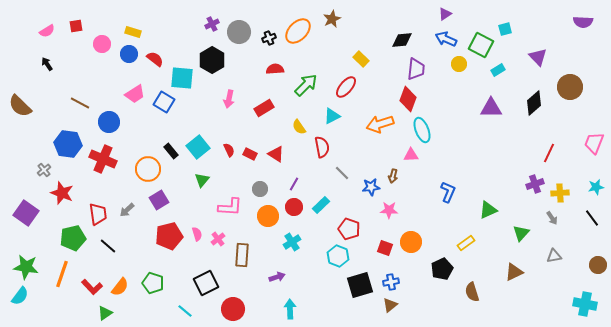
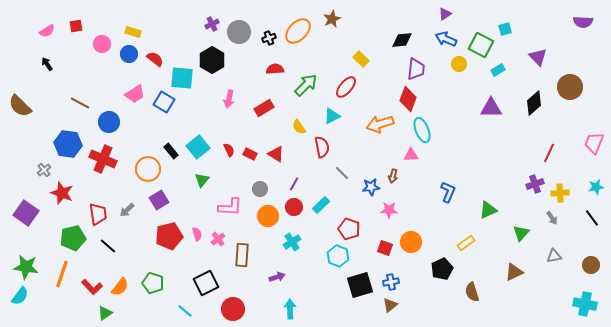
brown circle at (598, 265): moved 7 px left
